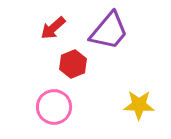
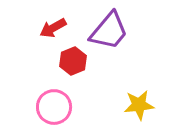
red arrow: rotated 12 degrees clockwise
red hexagon: moved 3 px up
yellow star: rotated 8 degrees counterclockwise
